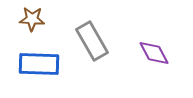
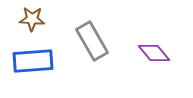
purple diamond: rotated 12 degrees counterclockwise
blue rectangle: moved 6 px left, 3 px up; rotated 6 degrees counterclockwise
